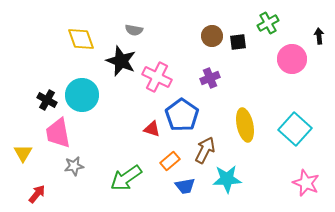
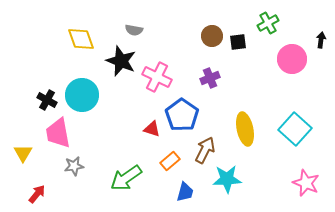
black arrow: moved 2 px right, 4 px down; rotated 14 degrees clockwise
yellow ellipse: moved 4 px down
blue trapezoid: moved 6 px down; rotated 65 degrees counterclockwise
